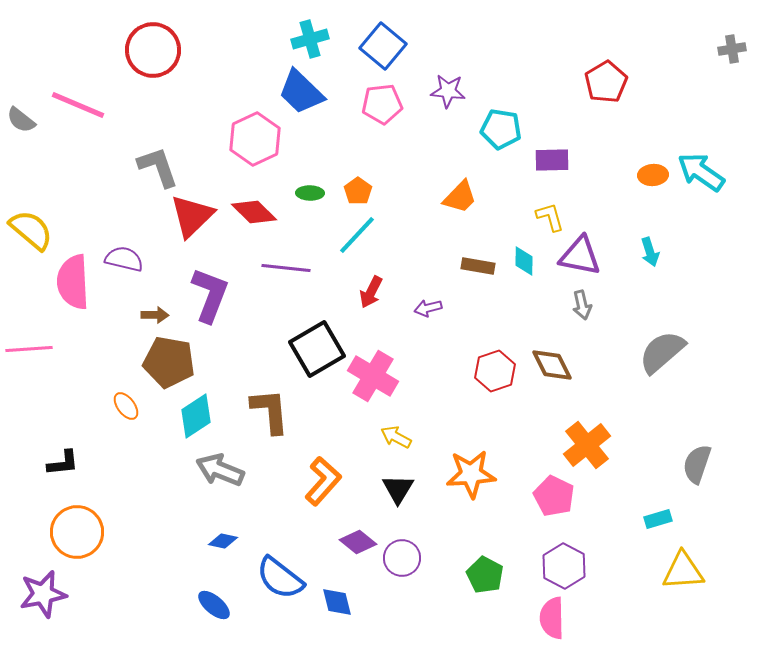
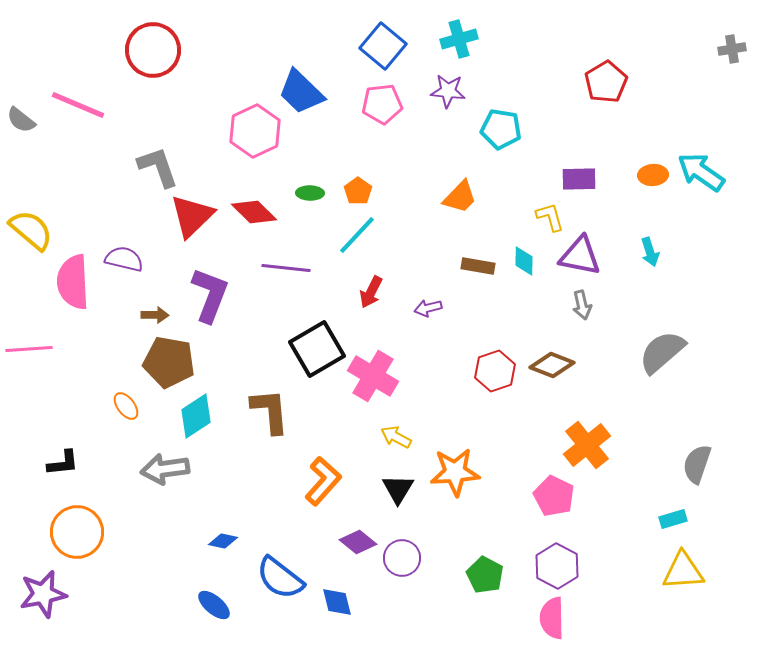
cyan cross at (310, 39): moved 149 px right
pink hexagon at (255, 139): moved 8 px up
purple rectangle at (552, 160): moved 27 px right, 19 px down
brown diamond at (552, 365): rotated 42 degrees counterclockwise
gray arrow at (220, 470): moved 55 px left, 1 px up; rotated 30 degrees counterclockwise
orange star at (471, 474): moved 16 px left, 2 px up
cyan rectangle at (658, 519): moved 15 px right
purple hexagon at (564, 566): moved 7 px left
